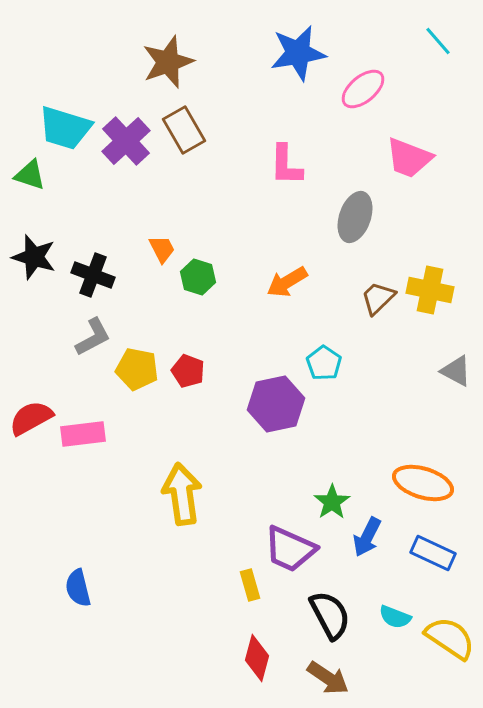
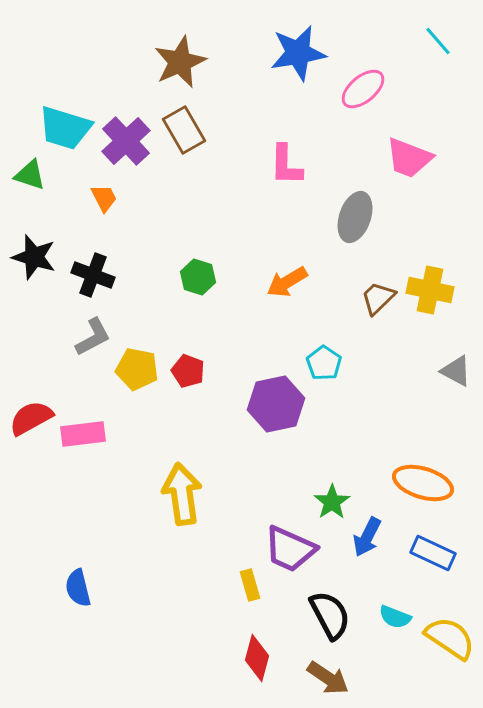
brown star: moved 12 px right; rotated 4 degrees counterclockwise
orange trapezoid: moved 58 px left, 51 px up
